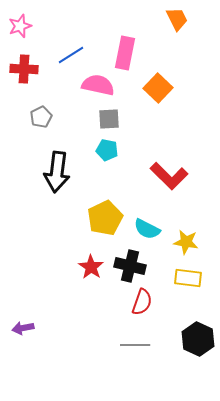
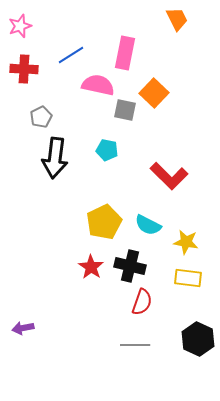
orange square: moved 4 px left, 5 px down
gray square: moved 16 px right, 9 px up; rotated 15 degrees clockwise
black arrow: moved 2 px left, 14 px up
yellow pentagon: moved 1 px left, 4 px down
cyan semicircle: moved 1 px right, 4 px up
